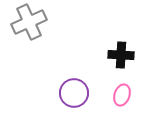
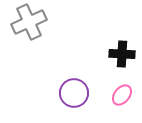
black cross: moved 1 px right, 1 px up
pink ellipse: rotated 20 degrees clockwise
